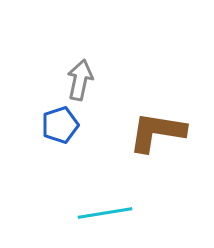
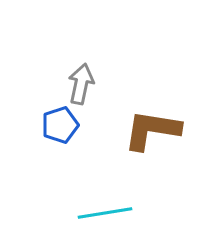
gray arrow: moved 1 px right, 4 px down
brown L-shape: moved 5 px left, 2 px up
